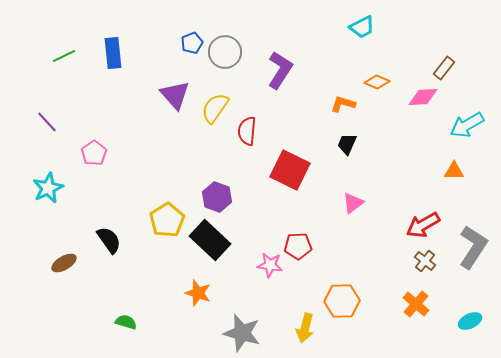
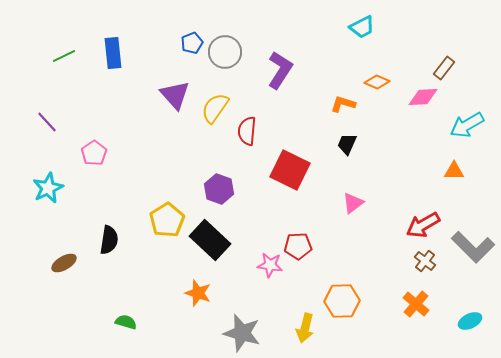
purple hexagon: moved 2 px right, 8 px up
black semicircle: rotated 44 degrees clockwise
gray L-shape: rotated 102 degrees clockwise
